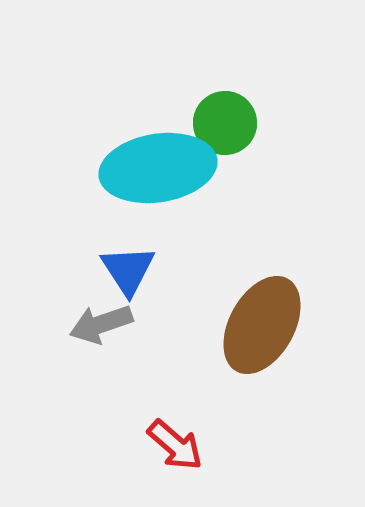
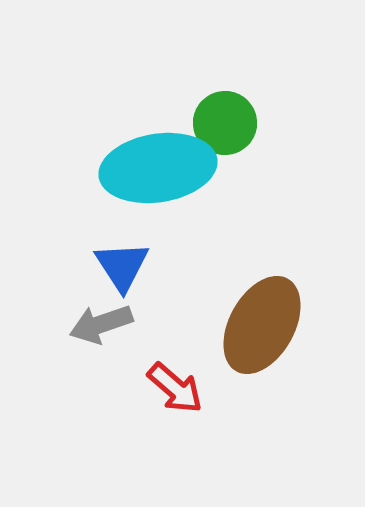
blue triangle: moved 6 px left, 4 px up
red arrow: moved 57 px up
